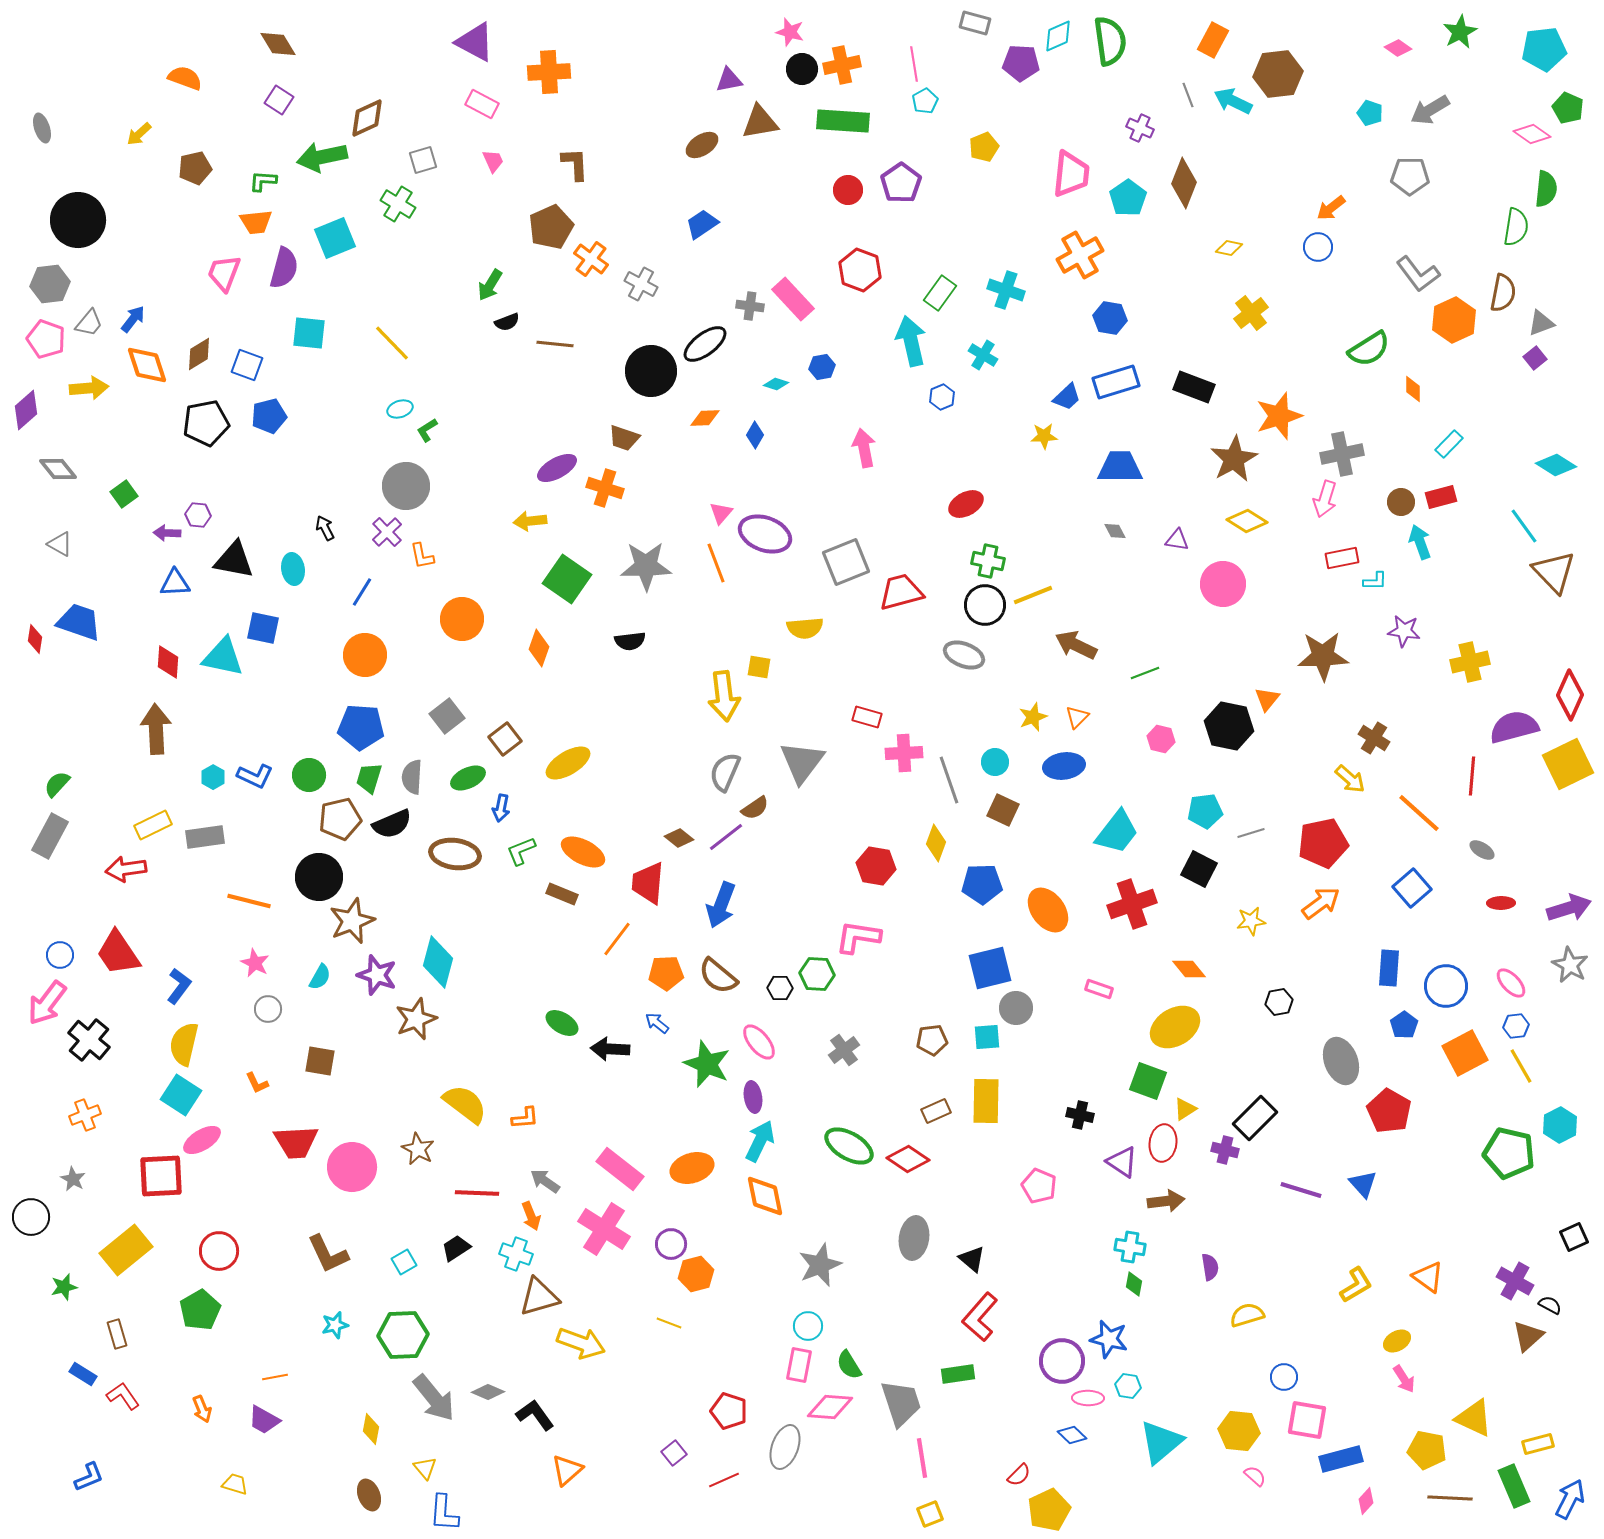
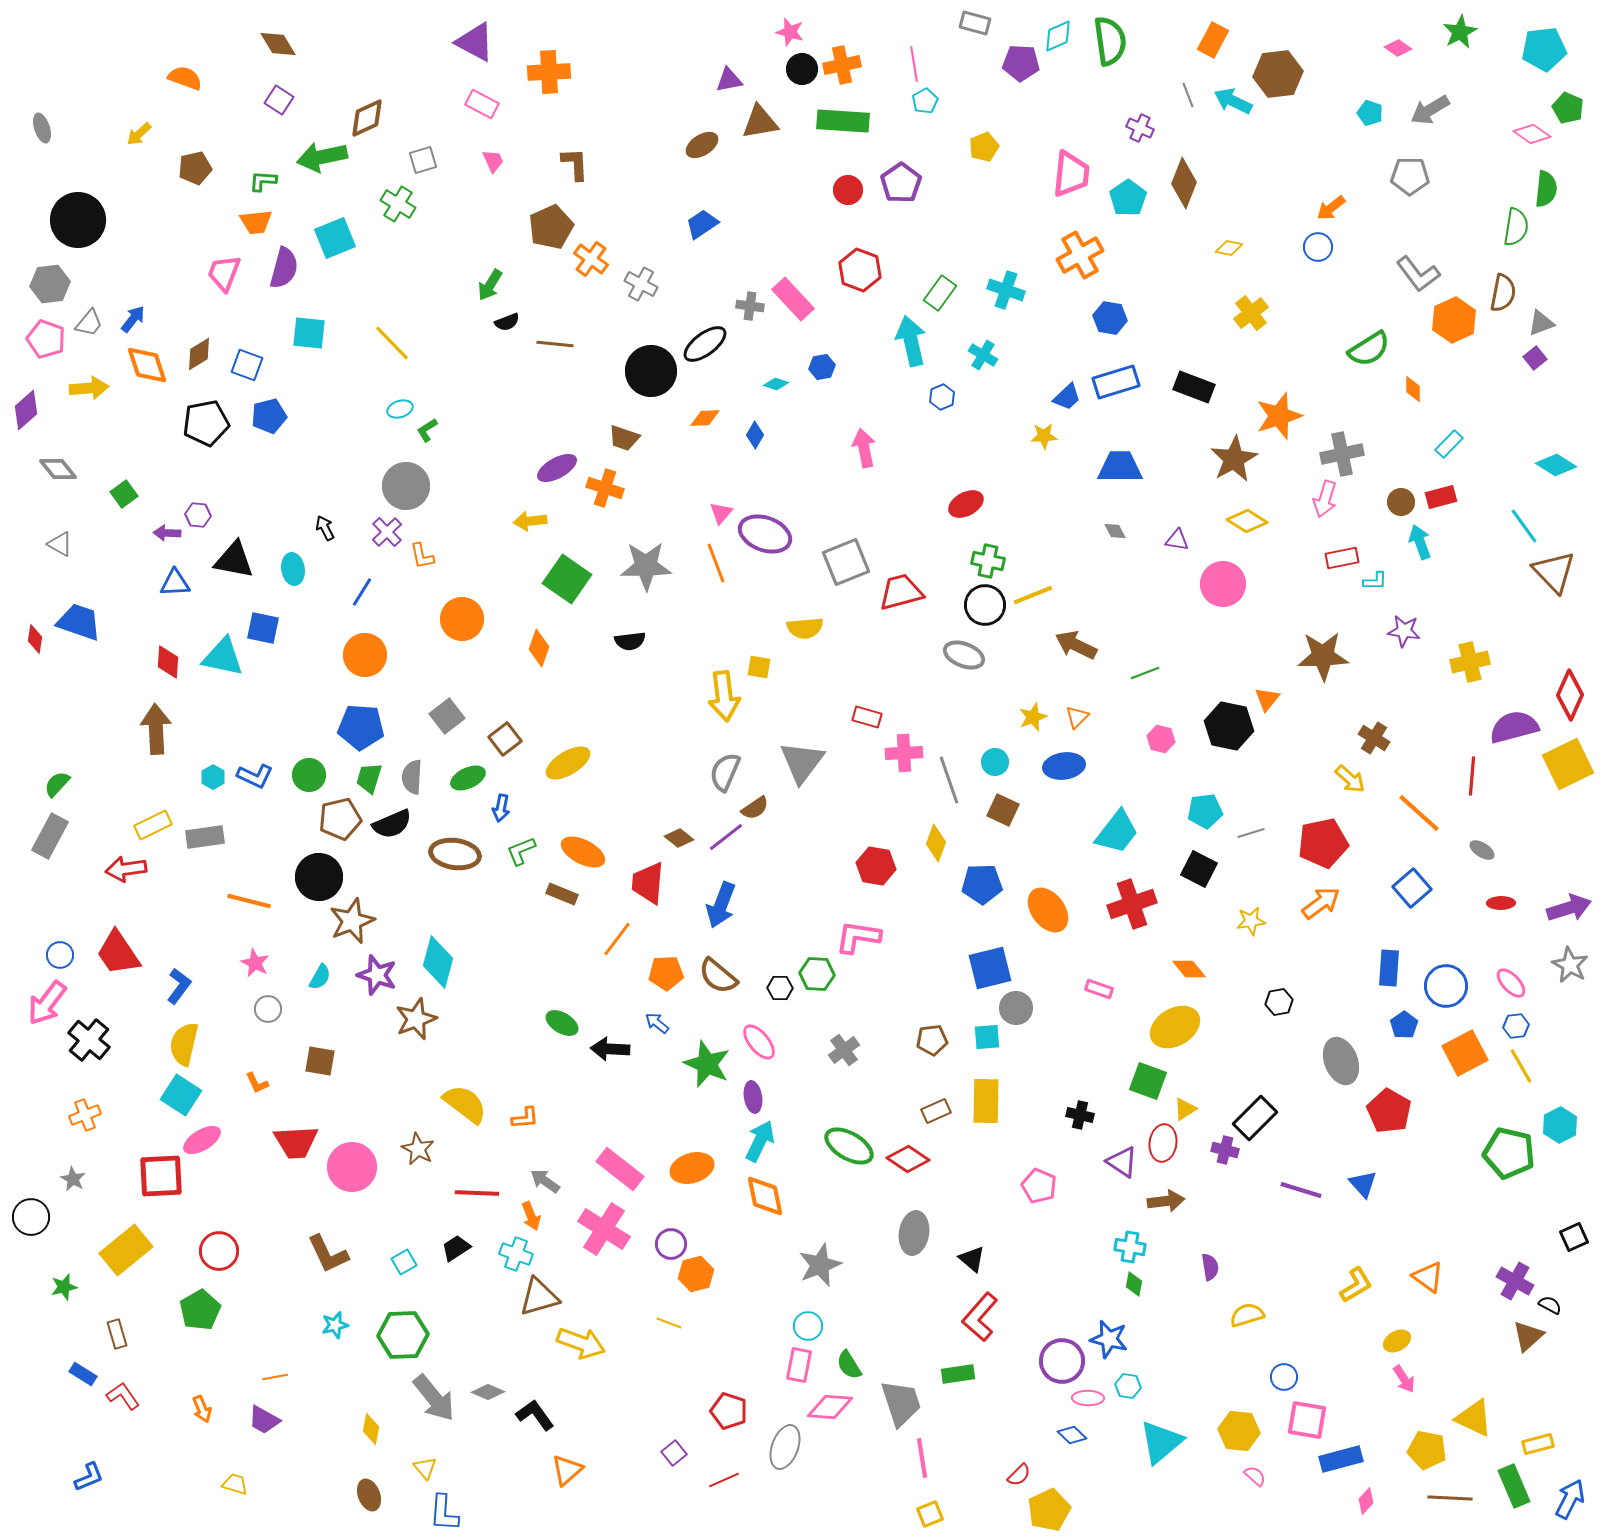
gray ellipse at (914, 1238): moved 5 px up
